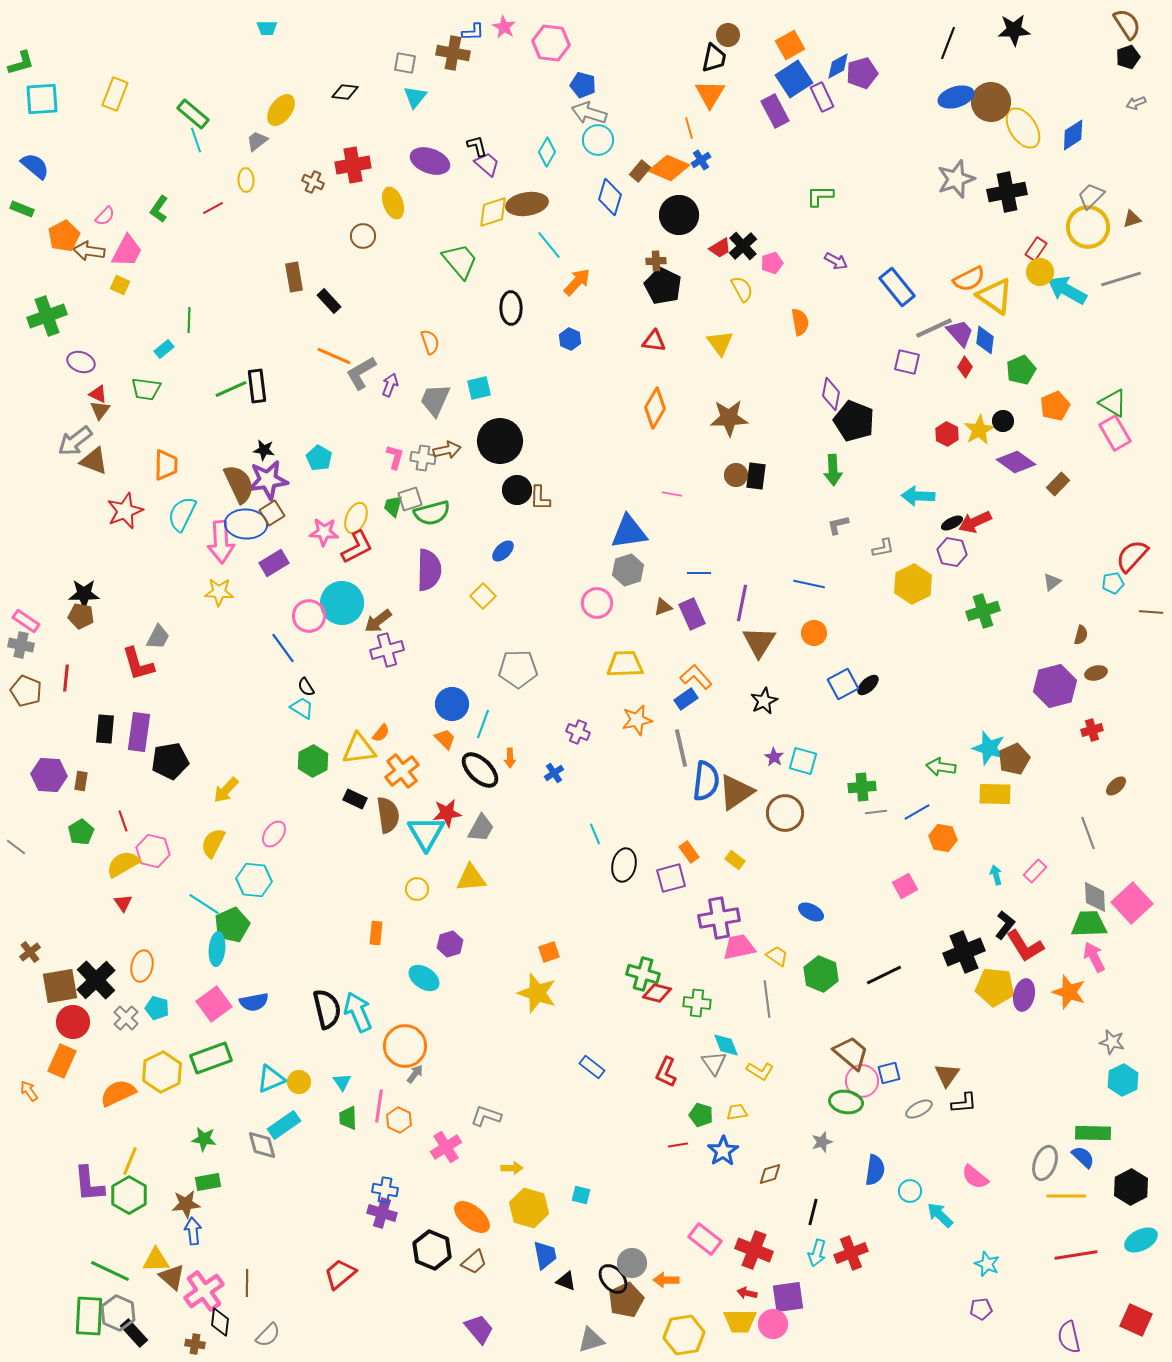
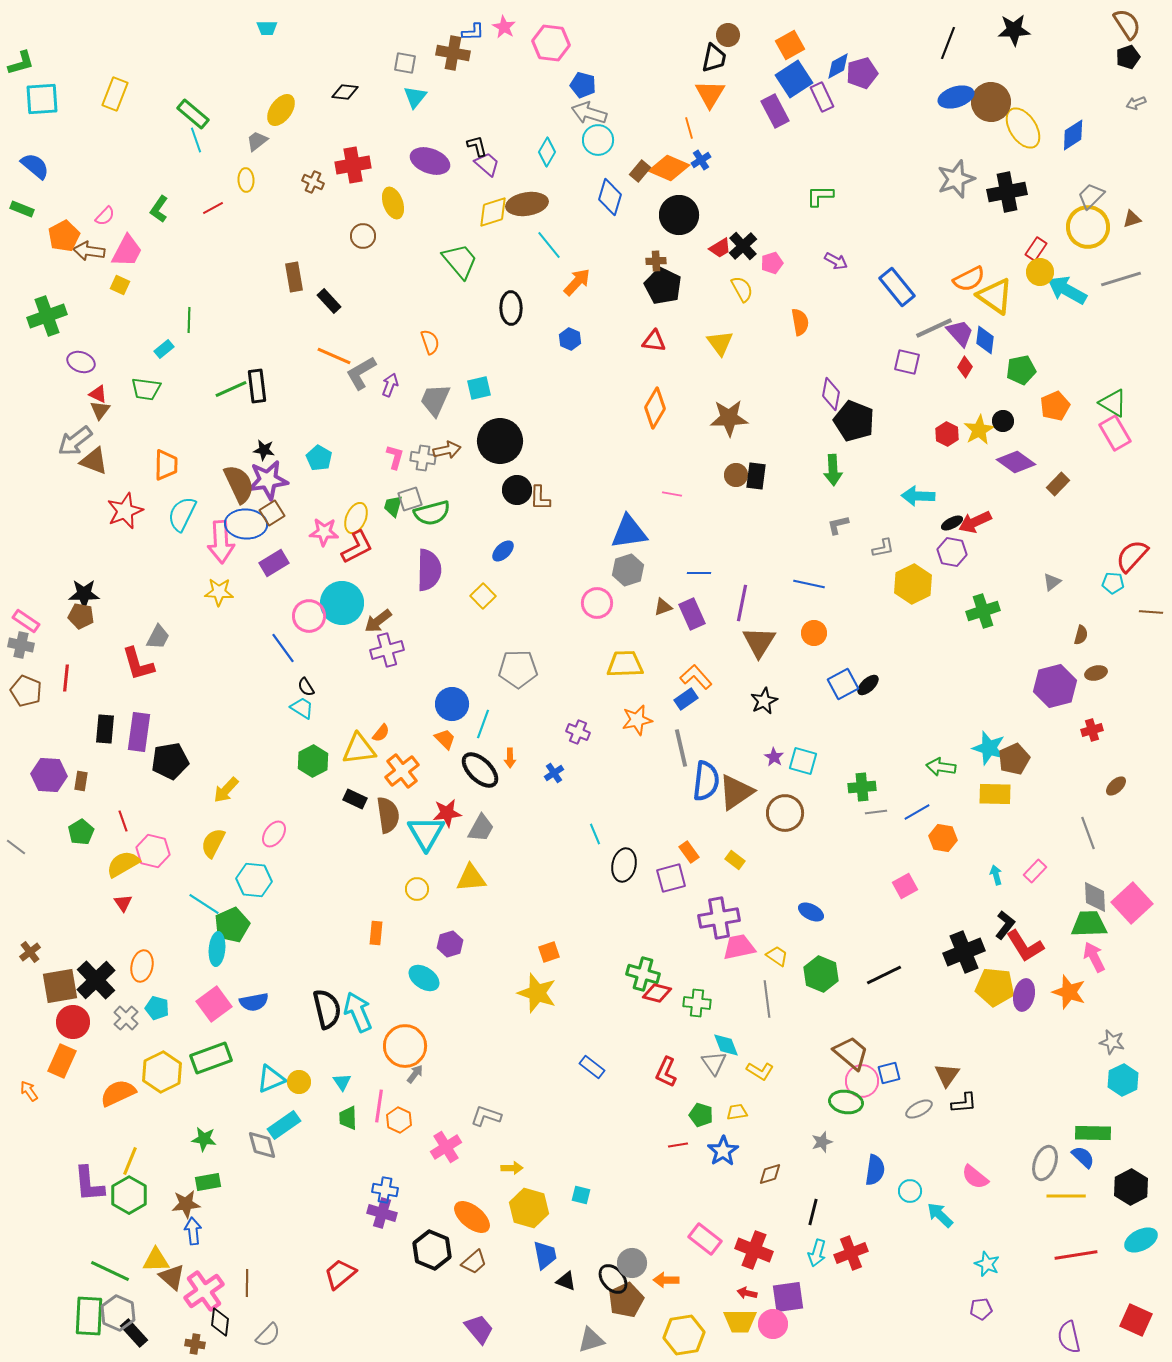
green pentagon at (1021, 370): rotated 12 degrees clockwise
cyan pentagon at (1113, 583): rotated 15 degrees clockwise
